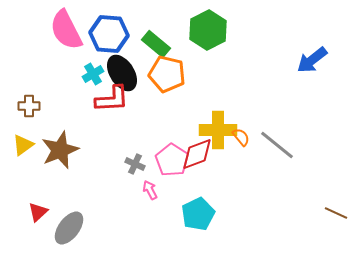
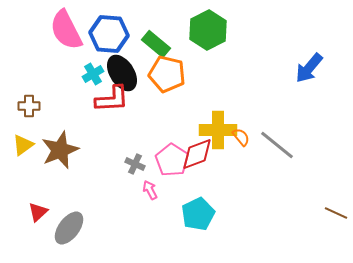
blue arrow: moved 3 px left, 8 px down; rotated 12 degrees counterclockwise
